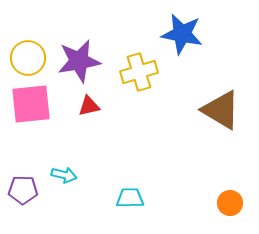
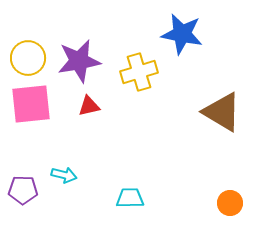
brown triangle: moved 1 px right, 2 px down
